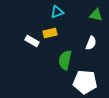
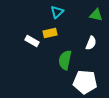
cyan triangle: rotated 24 degrees counterclockwise
